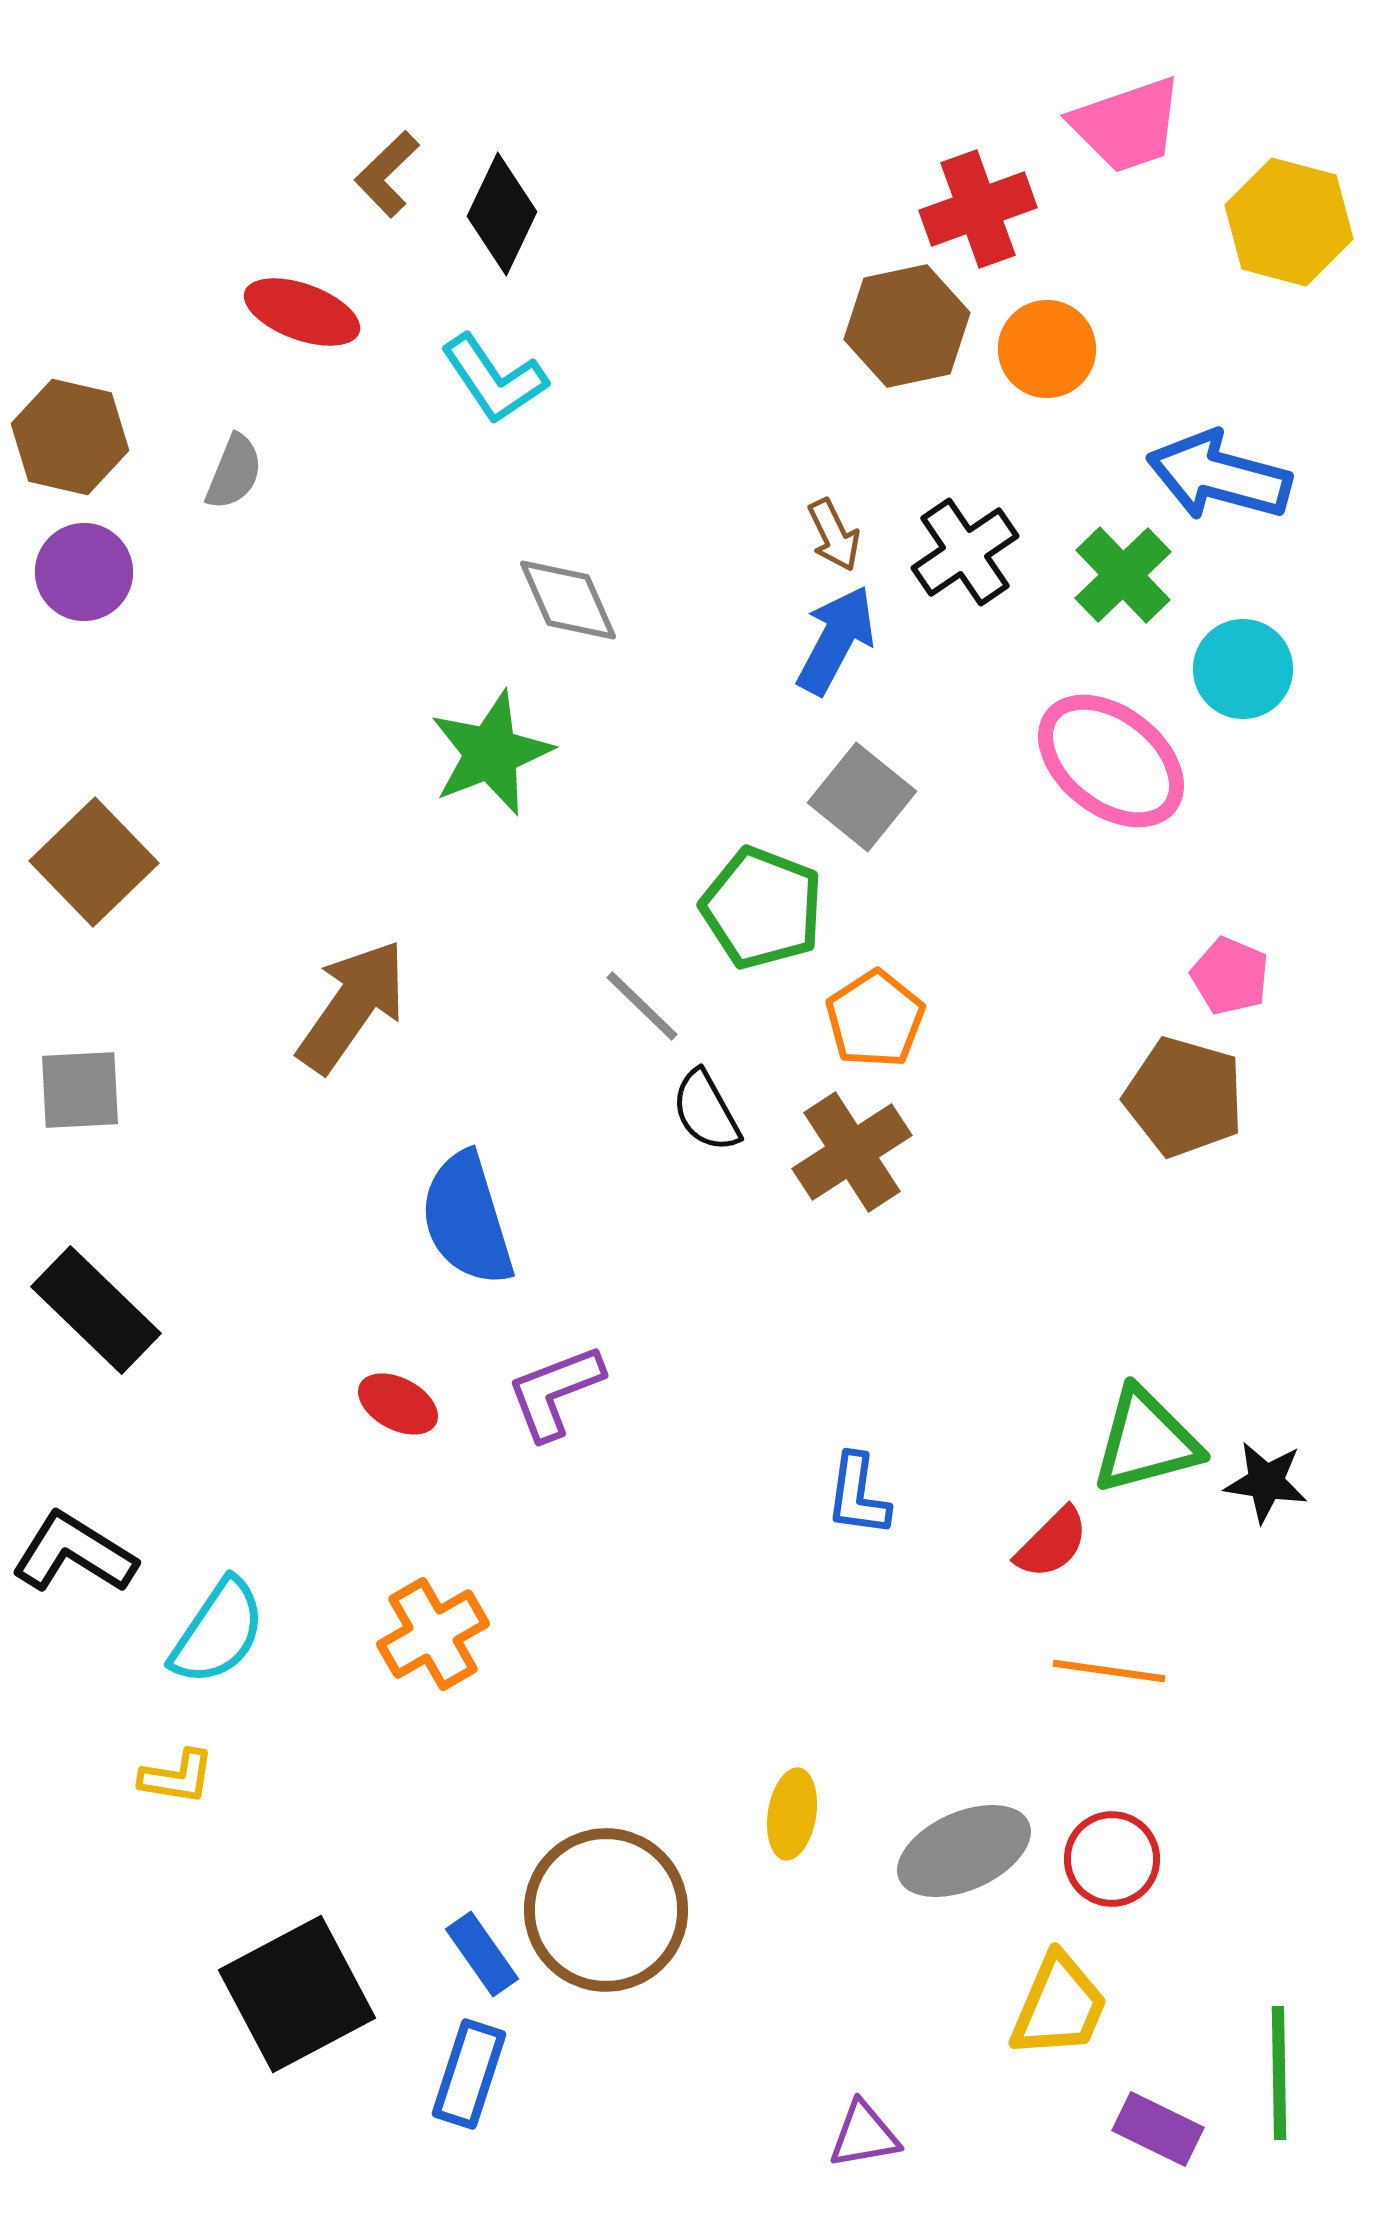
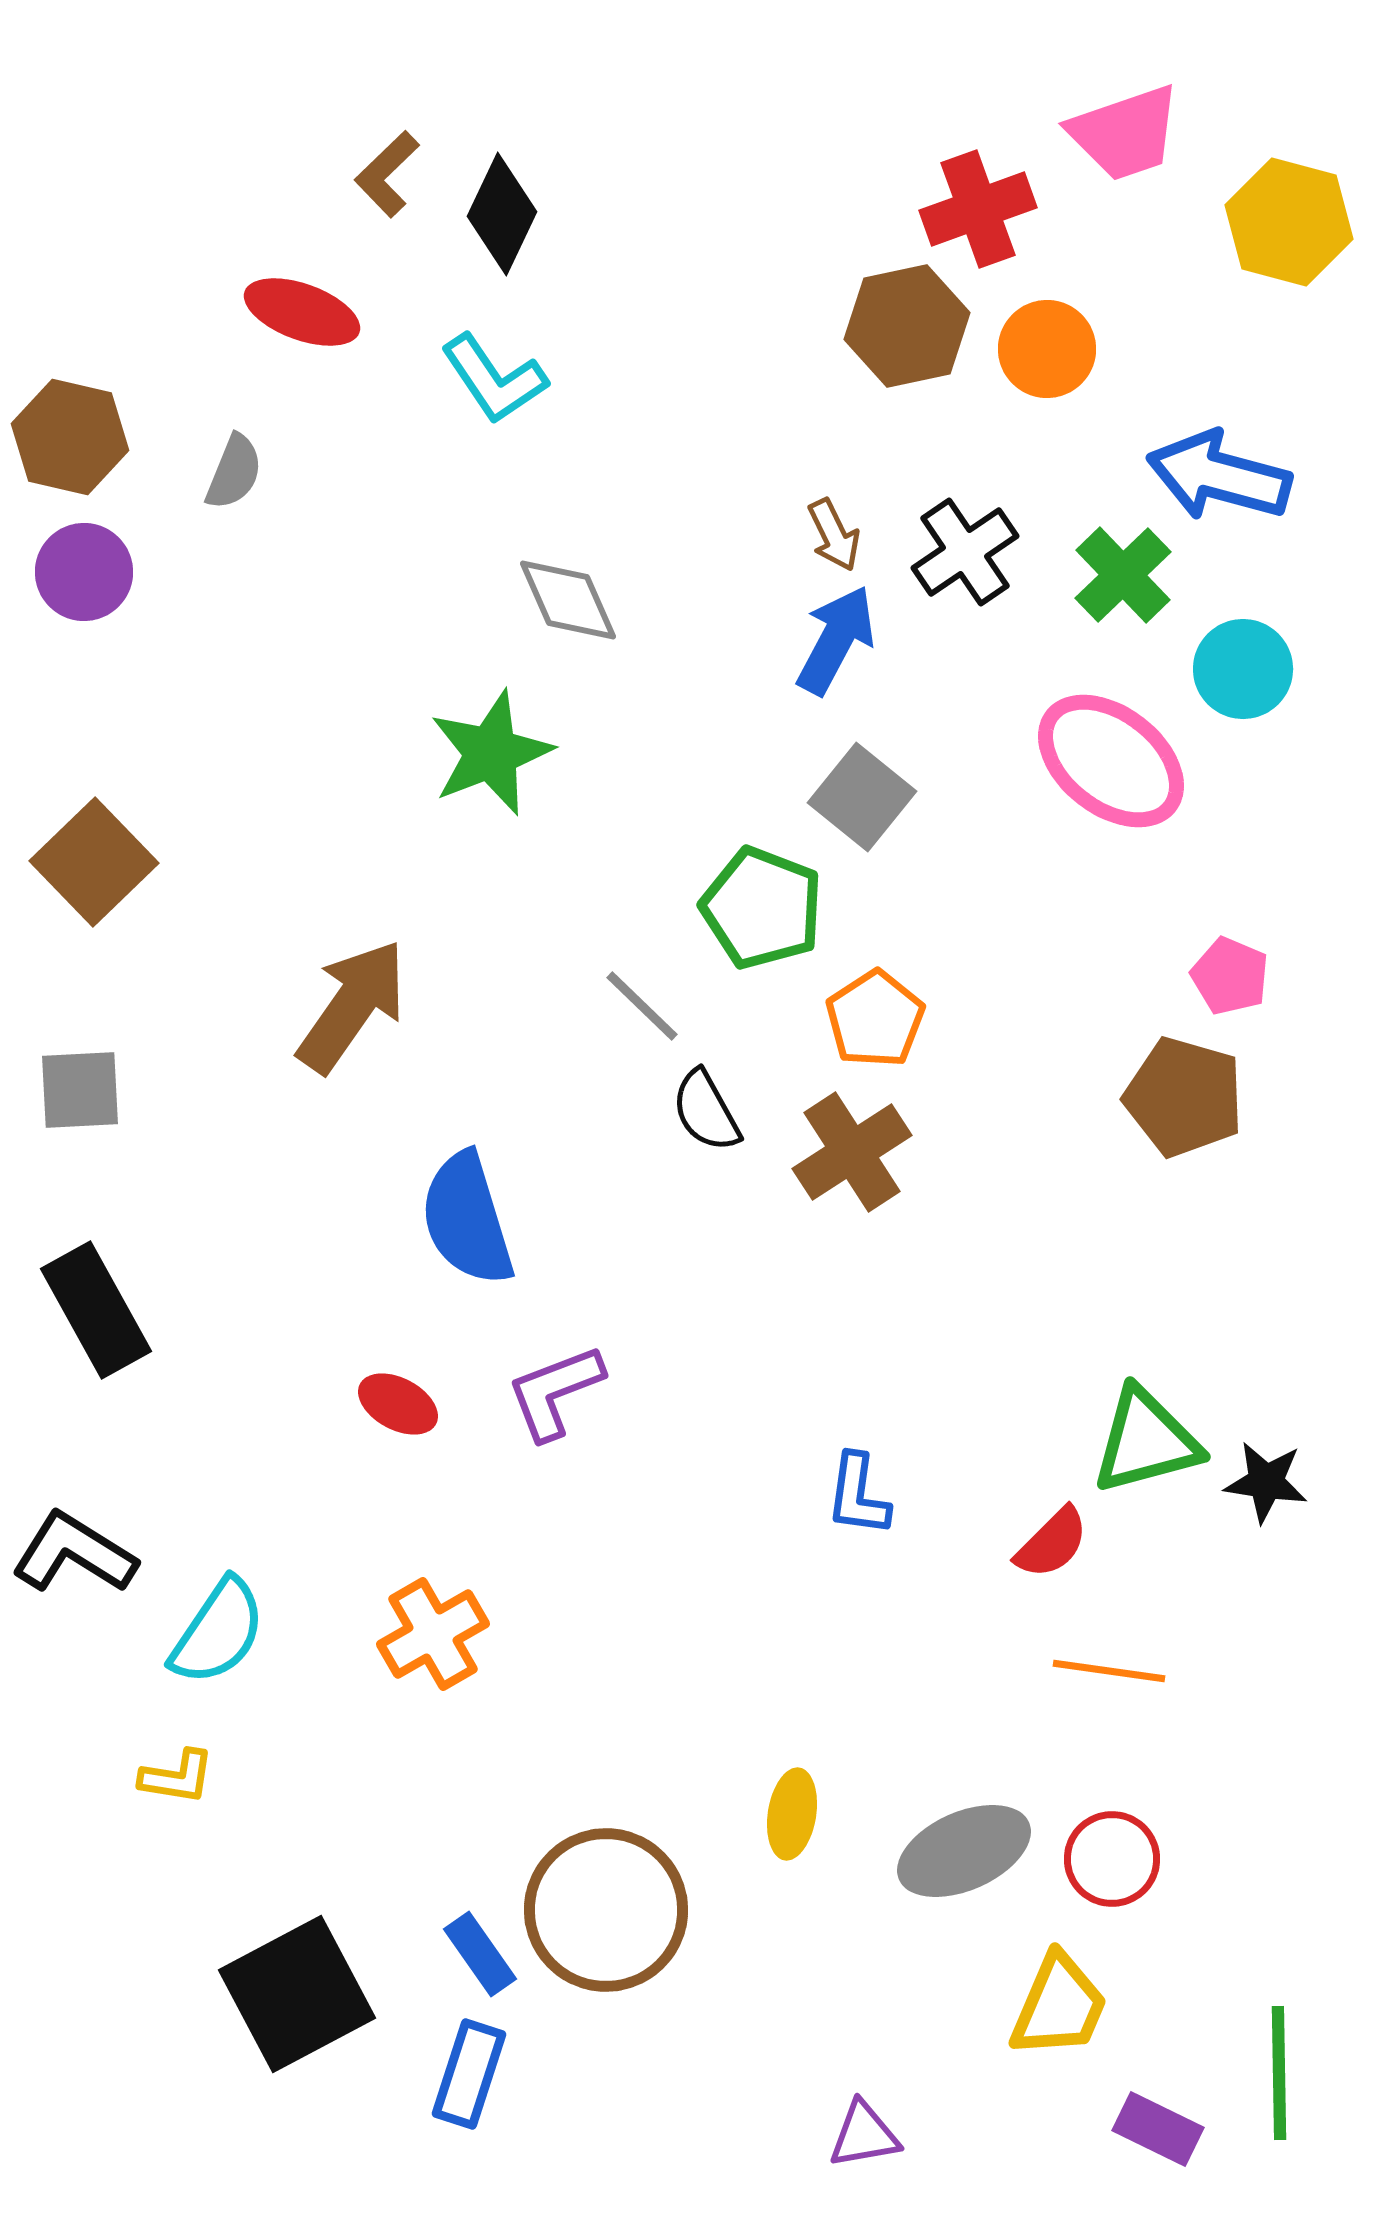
pink trapezoid at (1127, 125): moved 2 px left, 8 px down
black rectangle at (96, 1310): rotated 17 degrees clockwise
blue rectangle at (482, 1954): moved 2 px left
